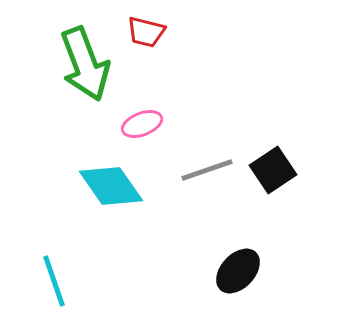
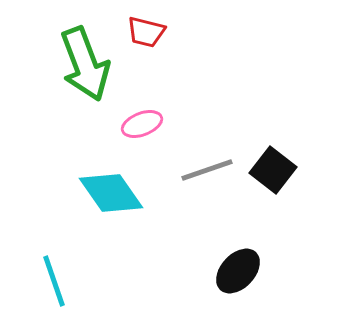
black square: rotated 18 degrees counterclockwise
cyan diamond: moved 7 px down
